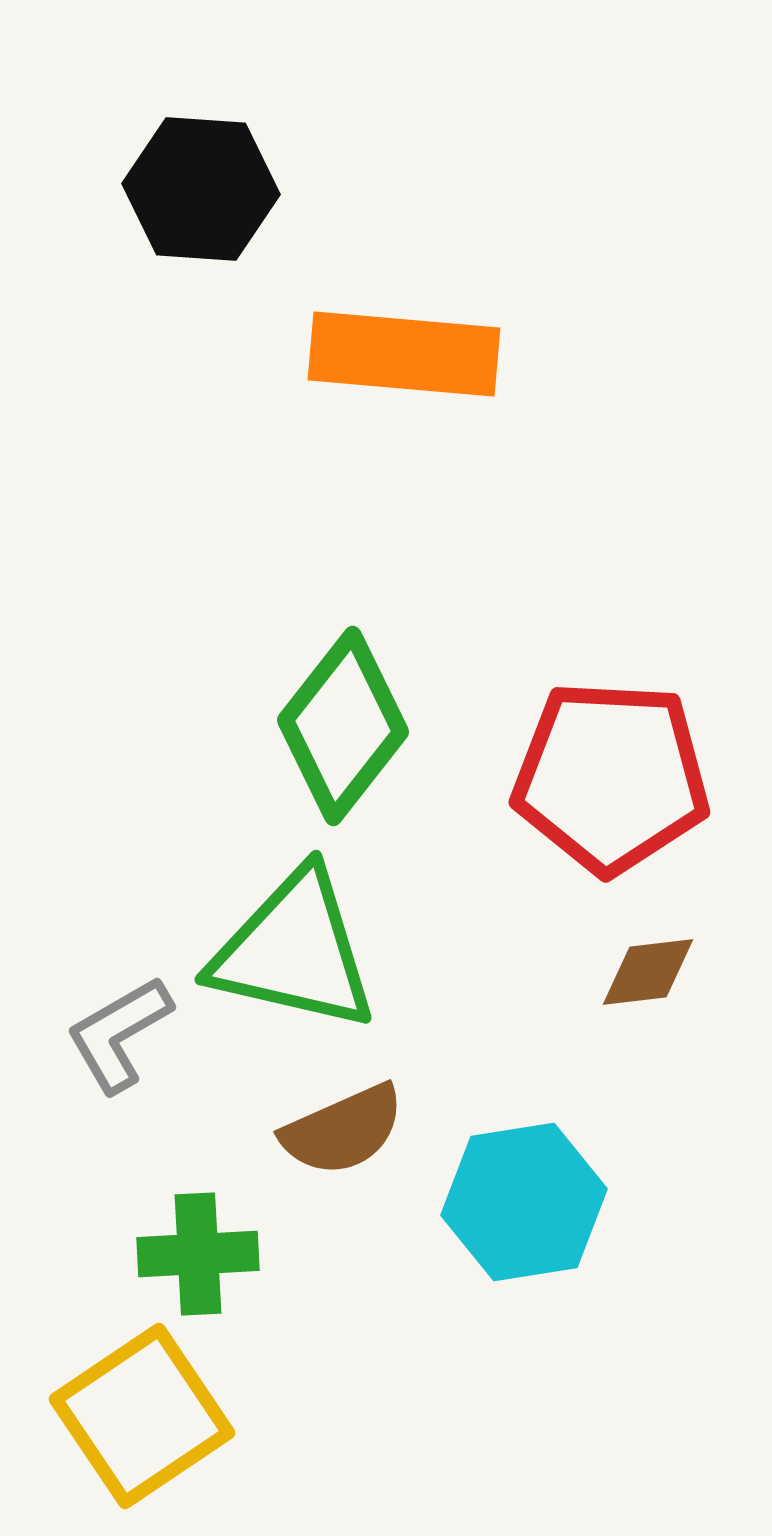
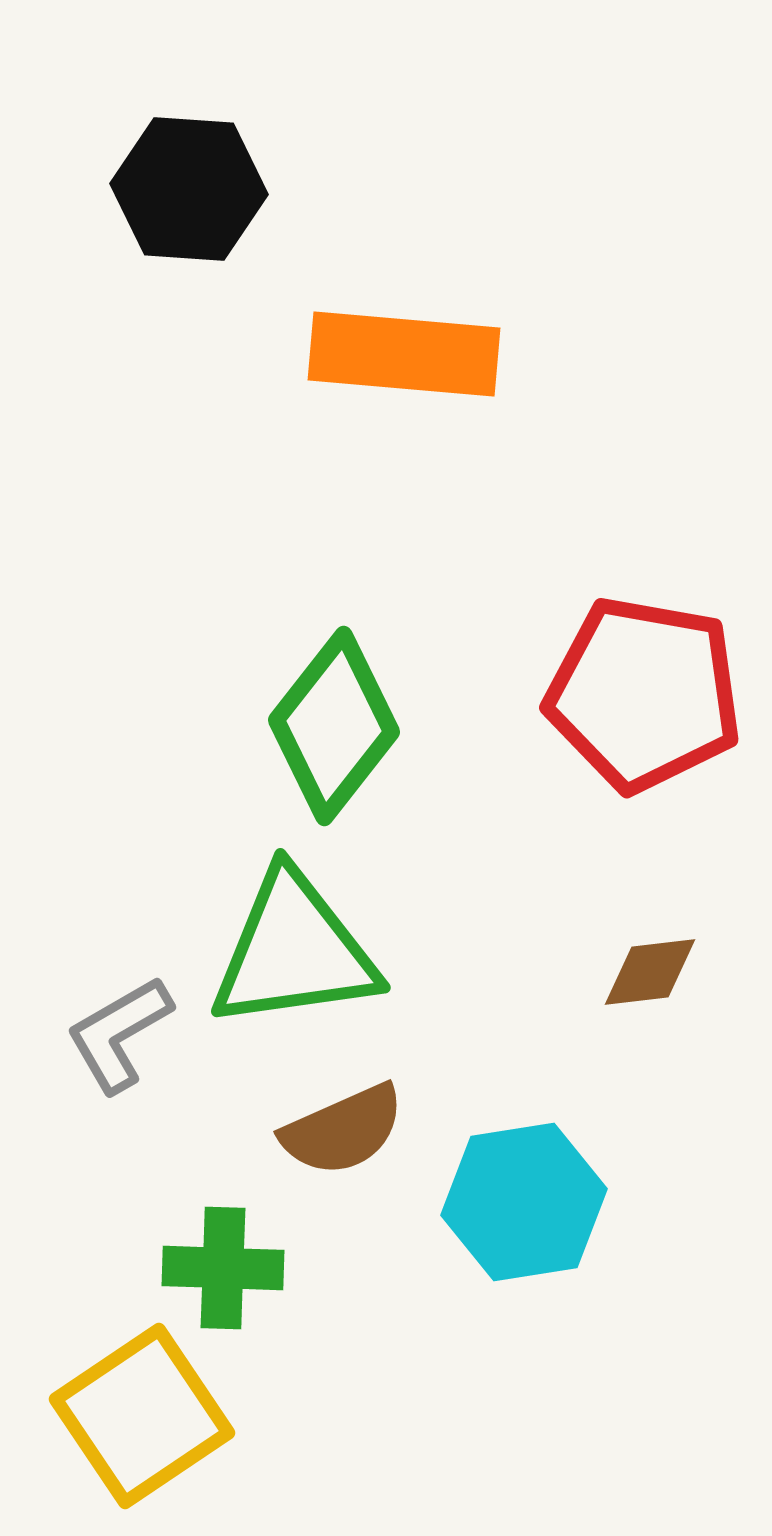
black hexagon: moved 12 px left
green diamond: moved 9 px left
red pentagon: moved 33 px right, 83 px up; rotated 7 degrees clockwise
green triangle: rotated 21 degrees counterclockwise
brown diamond: moved 2 px right
green cross: moved 25 px right, 14 px down; rotated 5 degrees clockwise
